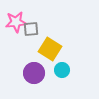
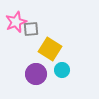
pink star: rotated 15 degrees counterclockwise
purple circle: moved 2 px right, 1 px down
